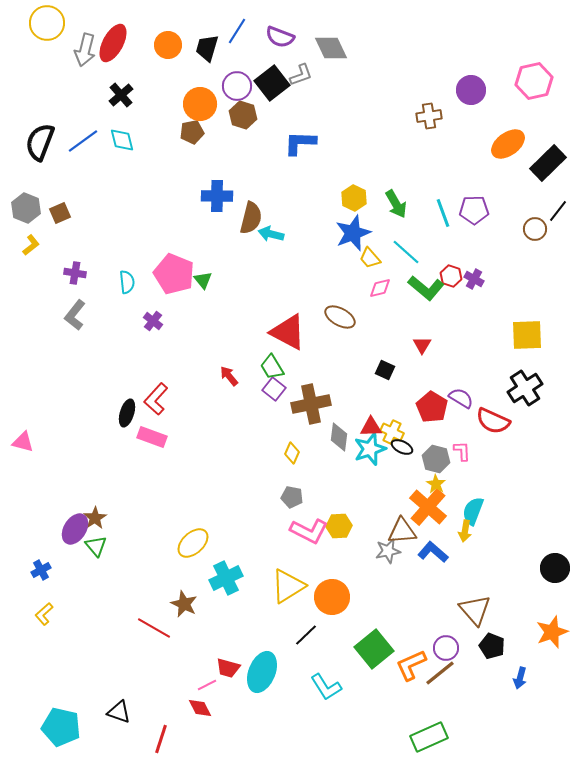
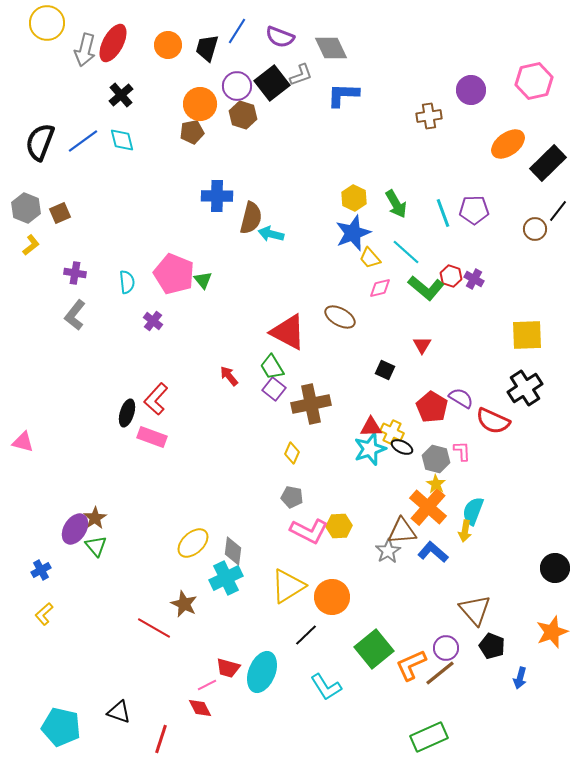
blue L-shape at (300, 143): moved 43 px right, 48 px up
gray diamond at (339, 437): moved 106 px left, 114 px down
gray star at (388, 551): rotated 20 degrees counterclockwise
